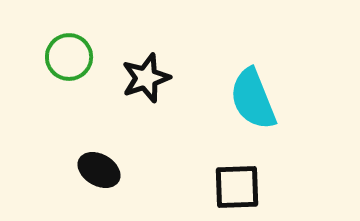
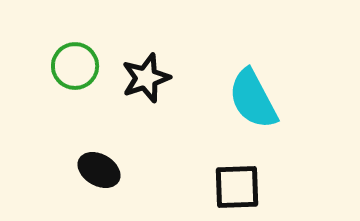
green circle: moved 6 px right, 9 px down
cyan semicircle: rotated 6 degrees counterclockwise
